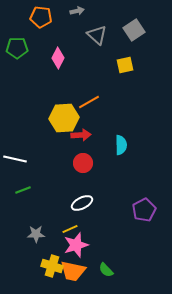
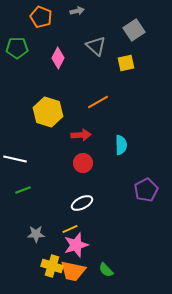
orange pentagon: rotated 15 degrees clockwise
gray triangle: moved 1 px left, 11 px down
yellow square: moved 1 px right, 2 px up
orange line: moved 9 px right
yellow hexagon: moved 16 px left, 6 px up; rotated 20 degrees clockwise
purple pentagon: moved 2 px right, 20 px up
